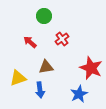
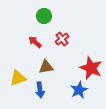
red arrow: moved 5 px right
blue star: moved 4 px up
